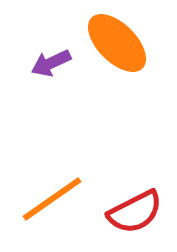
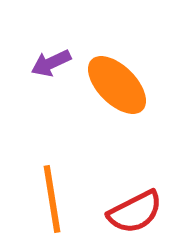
orange ellipse: moved 42 px down
orange line: rotated 64 degrees counterclockwise
